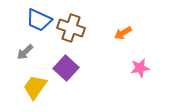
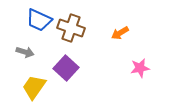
orange arrow: moved 3 px left
gray arrow: rotated 120 degrees counterclockwise
yellow trapezoid: moved 1 px left
